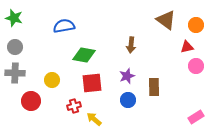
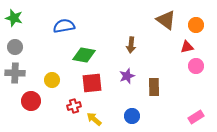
blue circle: moved 4 px right, 16 px down
